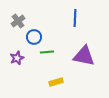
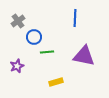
purple star: moved 8 px down
